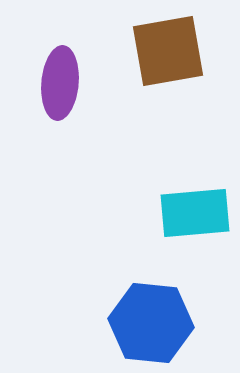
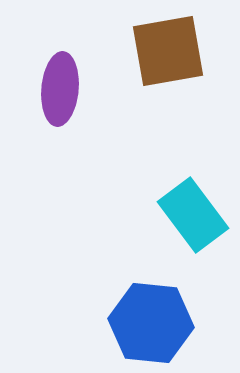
purple ellipse: moved 6 px down
cyan rectangle: moved 2 px left, 2 px down; rotated 58 degrees clockwise
